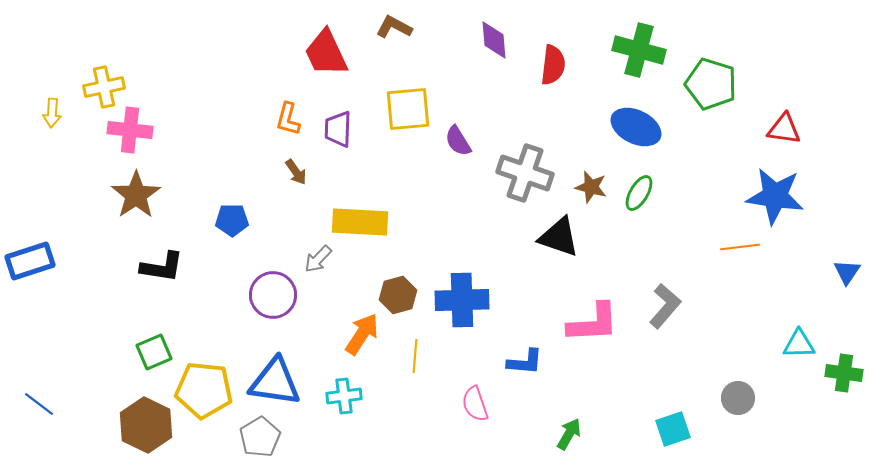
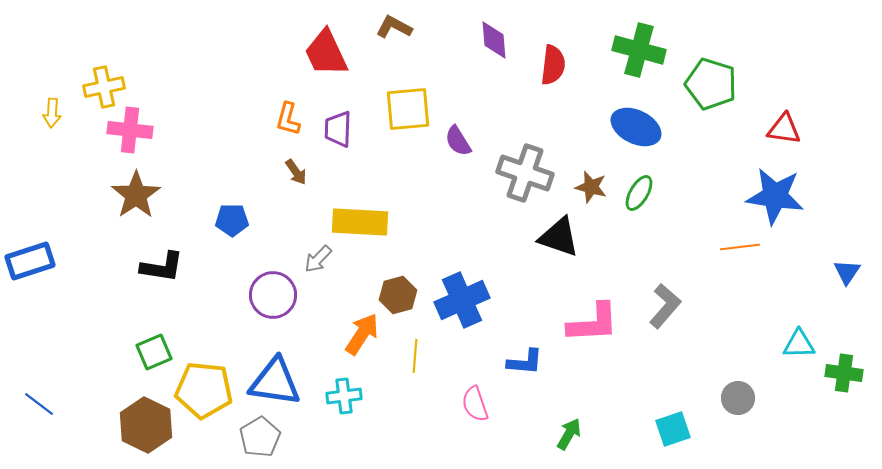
blue cross at (462, 300): rotated 22 degrees counterclockwise
